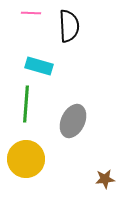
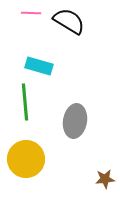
black semicircle: moved 5 px up; rotated 56 degrees counterclockwise
green line: moved 1 px left, 2 px up; rotated 9 degrees counterclockwise
gray ellipse: moved 2 px right; rotated 16 degrees counterclockwise
